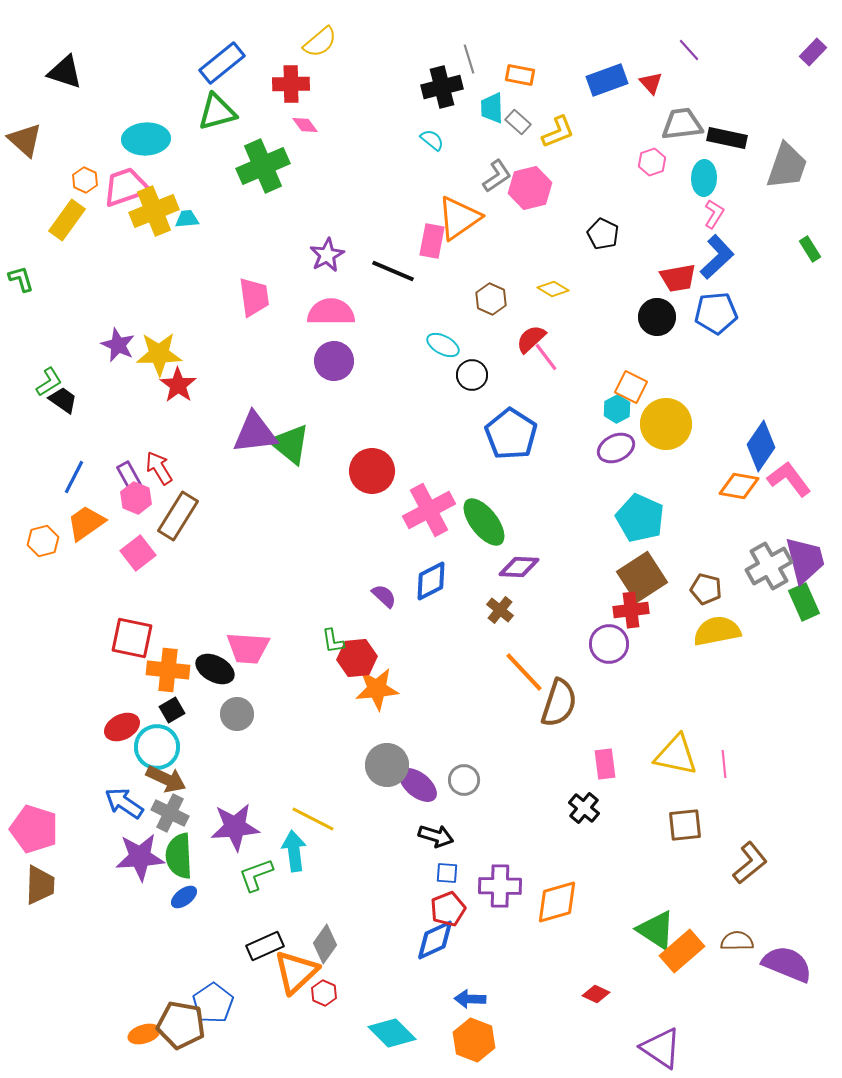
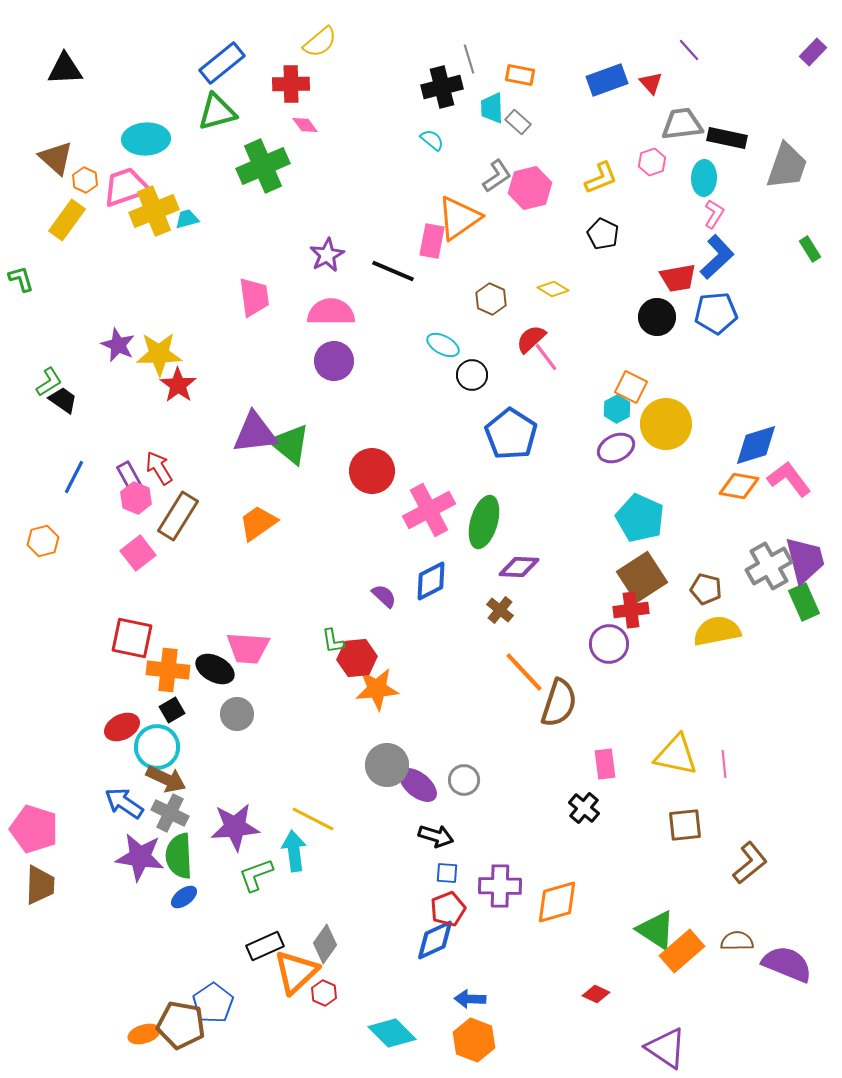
black triangle at (65, 72): moved 3 px up; rotated 21 degrees counterclockwise
yellow L-shape at (558, 132): moved 43 px right, 46 px down
brown triangle at (25, 140): moved 31 px right, 18 px down
cyan trapezoid at (187, 219): rotated 10 degrees counterclockwise
blue diamond at (761, 446): moved 5 px left, 1 px up; rotated 39 degrees clockwise
green ellipse at (484, 522): rotated 54 degrees clockwise
orange trapezoid at (86, 523): moved 172 px right
purple star at (140, 857): rotated 12 degrees clockwise
purple triangle at (661, 1048): moved 5 px right
